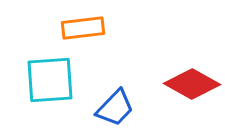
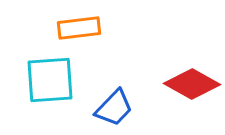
orange rectangle: moved 4 px left
blue trapezoid: moved 1 px left
